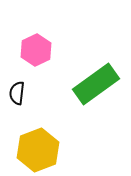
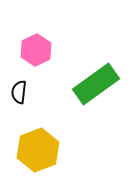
black semicircle: moved 2 px right, 1 px up
